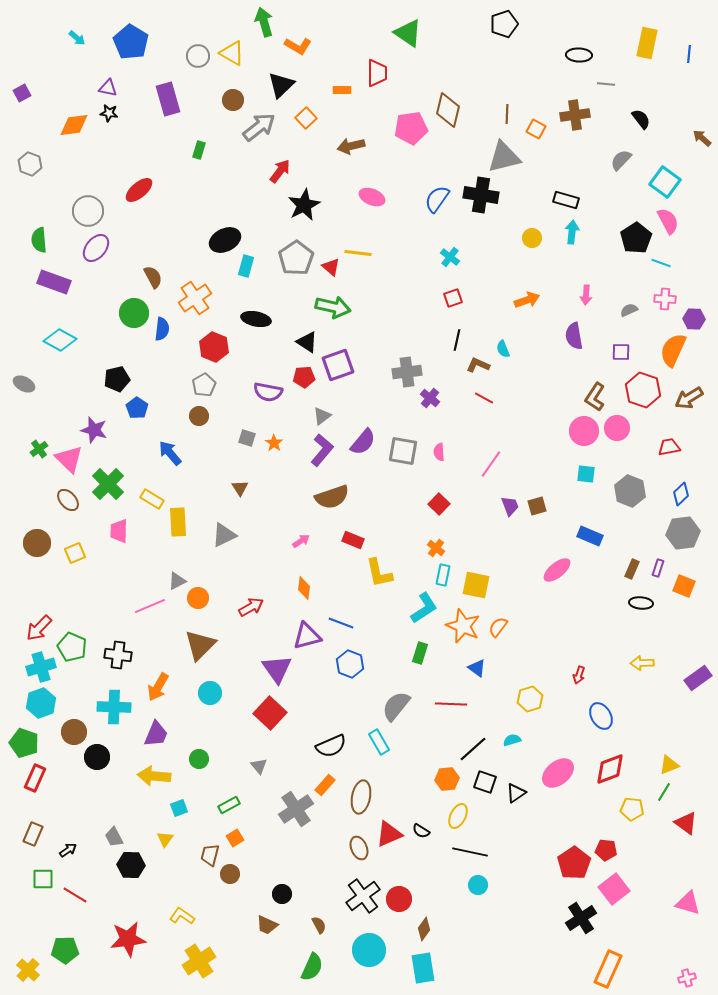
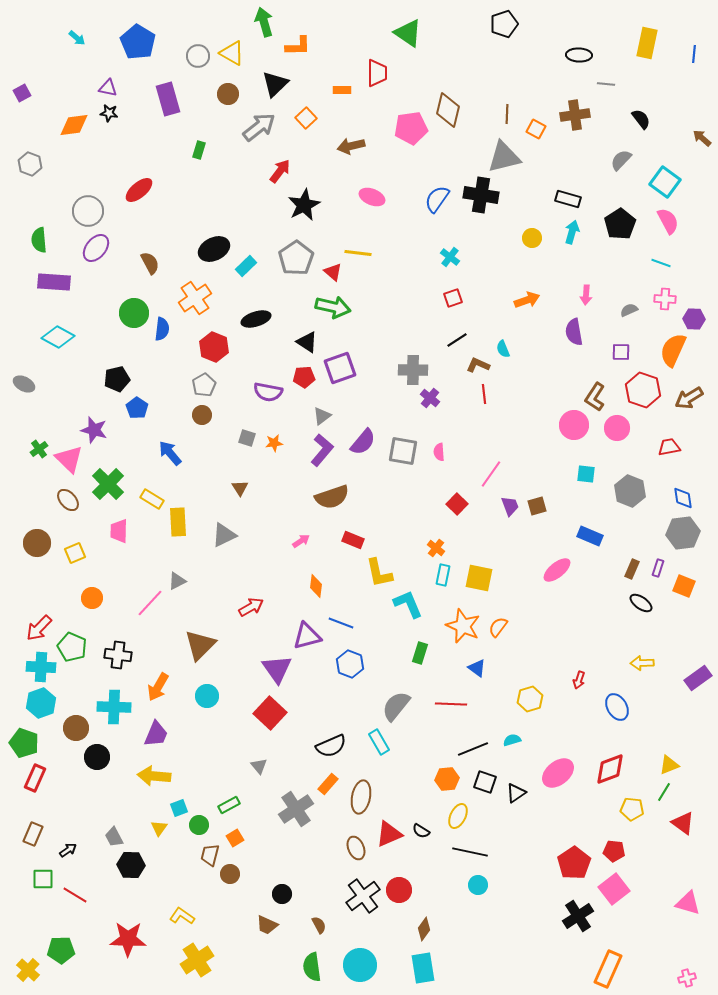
blue pentagon at (131, 42): moved 7 px right
orange L-shape at (298, 46): rotated 32 degrees counterclockwise
blue line at (689, 54): moved 5 px right
black triangle at (281, 85): moved 6 px left, 1 px up
brown circle at (233, 100): moved 5 px left, 6 px up
black rectangle at (566, 200): moved 2 px right, 1 px up
cyan arrow at (572, 232): rotated 10 degrees clockwise
black pentagon at (636, 238): moved 16 px left, 14 px up
black ellipse at (225, 240): moved 11 px left, 9 px down
cyan rectangle at (246, 266): rotated 30 degrees clockwise
red triangle at (331, 267): moved 2 px right, 5 px down
brown semicircle at (153, 277): moved 3 px left, 14 px up
purple rectangle at (54, 282): rotated 16 degrees counterclockwise
black ellipse at (256, 319): rotated 28 degrees counterclockwise
purple semicircle at (574, 336): moved 4 px up
cyan diamond at (60, 340): moved 2 px left, 3 px up
black line at (457, 340): rotated 45 degrees clockwise
purple square at (338, 365): moved 2 px right, 3 px down
gray cross at (407, 372): moved 6 px right, 2 px up; rotated 8 degrees clockwise
red line at (484, 398): moved 4 px up; rotated 54 degrees clockwise
brown circle at (199, 416): moved 3 px right, 1 px up
pink circle at (584, 431): moved 10 px left, 6 px up
orange star at (274, 443): rotated 30 degrees clockwise
pink line at (491, 464): moved 10 px down
blue diamond at (681, 494): moved 2 px right, 4 px down; rotated 55 degrees counterclockwise
red square at (439, 504): moved 18 px right
yellow square at (476, 585): moved 3 px right, 7 px up
orange diamond at (304, 588): moved 12 px right, 2 px up
orange circle at (198, 598): moved 106 px left
black ellipse at (641, 603): rotated 30 degrees clockwise
pink line at (150, 606): moved 3 px up; rotated 24 degrees counterclockwise
cyan L-shape at (424, 608): moved 16 px left, 4 px up; rotated 80 degrees counterclockwise
cyan cross at (41, 667): rotated 20 degrees clockwise
red arrow at (579, 675): moved 5 px down
cyan circle at (210, 693): moved 3 px left, 3 px down
blue ellipse at (601, 716): moved 16 px right, 9 px up
brown circle at (74, 732): moved 2 px right, 4 px up
black line at (473, 749): rotated 20 degrees clockwise
green circle at (199, 759): moved 66 px down
orange rectangle at (325, 785): moved 3 px right, 1 px up
red triangle at (686, 823): moved 3 px left
yellow triangle at (165, 839): moved 6 px left, 11 px up
brown ellipse at (359, 848): moved 3 px left
red pentagon at (606, 850): moved 8 px right, 1 px down
red circle at (399, 899): moved 9 px up
black cross at (581, 918): moved 3 px left, 2 px up
red star at (128, 939): rotated 9 degrees clockwise
green pentagon at (65, 950): moved 4 px left
cyan circle at (369, 950): moved 9 px left, 15 px down
yellow cross at (199, 961): moved 2 px left, 1 px up
green semicircle at (312, 967): rotated 148 degrees clockwise
